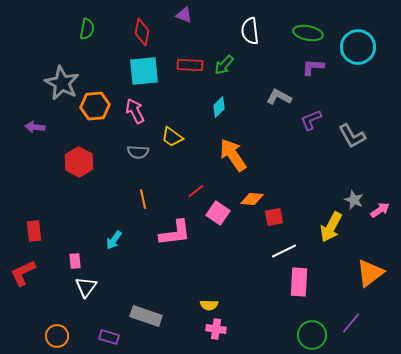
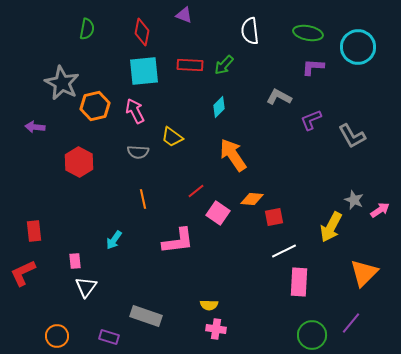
orange hexagon at (95, 106): rotated 8 degrees counterclockwise
pink L-shape at (175, 233): moved 3 px right, 8 px down
orange triangle at (370, 273): moved 6 px left; rotated 8 degrees counterclockwise
